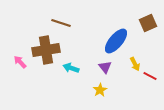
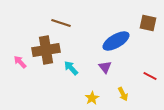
brown square: rotated 36 degrees clockwise
blue ellipse: rotated 20 degrees clockwise
yellow arrow: moved 12 px left, 30 px down
cyan arrow: rotated 28 degrees clockwise
yellow star: moved 8 px left, 8 px down
